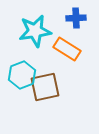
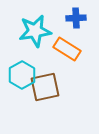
cyan hexagon: rotated 8 degrees counterclockwise
